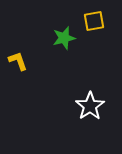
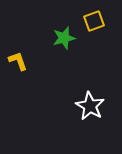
yellow square: rotated 10 degrees counterclockwise
white star: rotated 8 degrees counterclockwise
